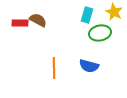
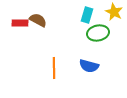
green ellipse: moved 2 px left
